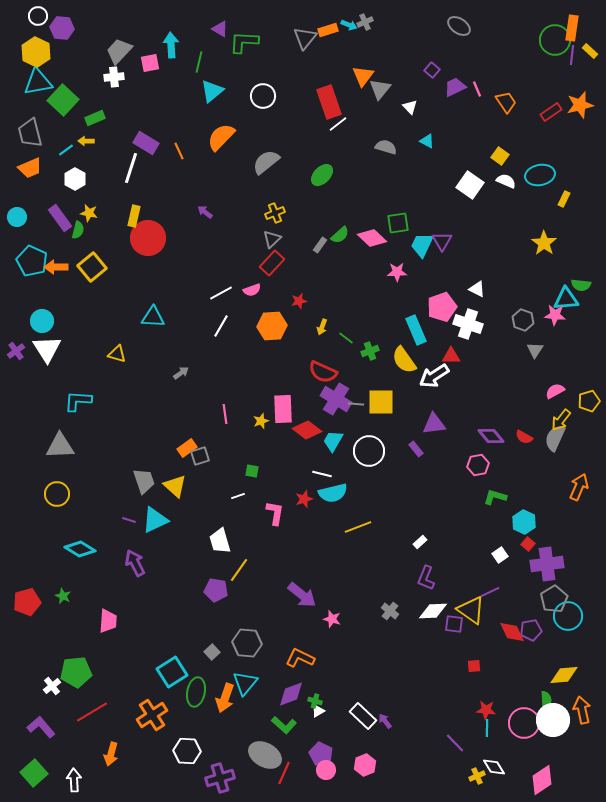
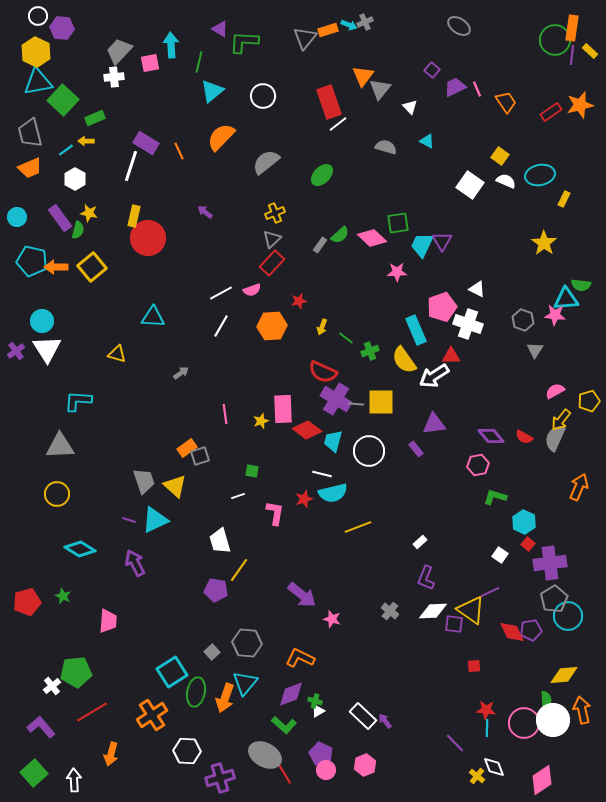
white line at (131, 168): moved 2 px up
cyan pentagon at (32, 261): rotated 12 degrees counterclockwise
cyan trapezoid at (333, 441): rotated 15 degrees counterclockwise
white square at (500, 555): rotated 21 degrees counterclockwise
purple cross at (547, 564): moved 3 px right, 1 px up
white diamond at (494, 767): rotated 10 degrees clockwise
red line at (284, 773): rotated 55 degrees counterclockwise
yellow cross at (477, 776): rotated 28 degrees counterclockwise
